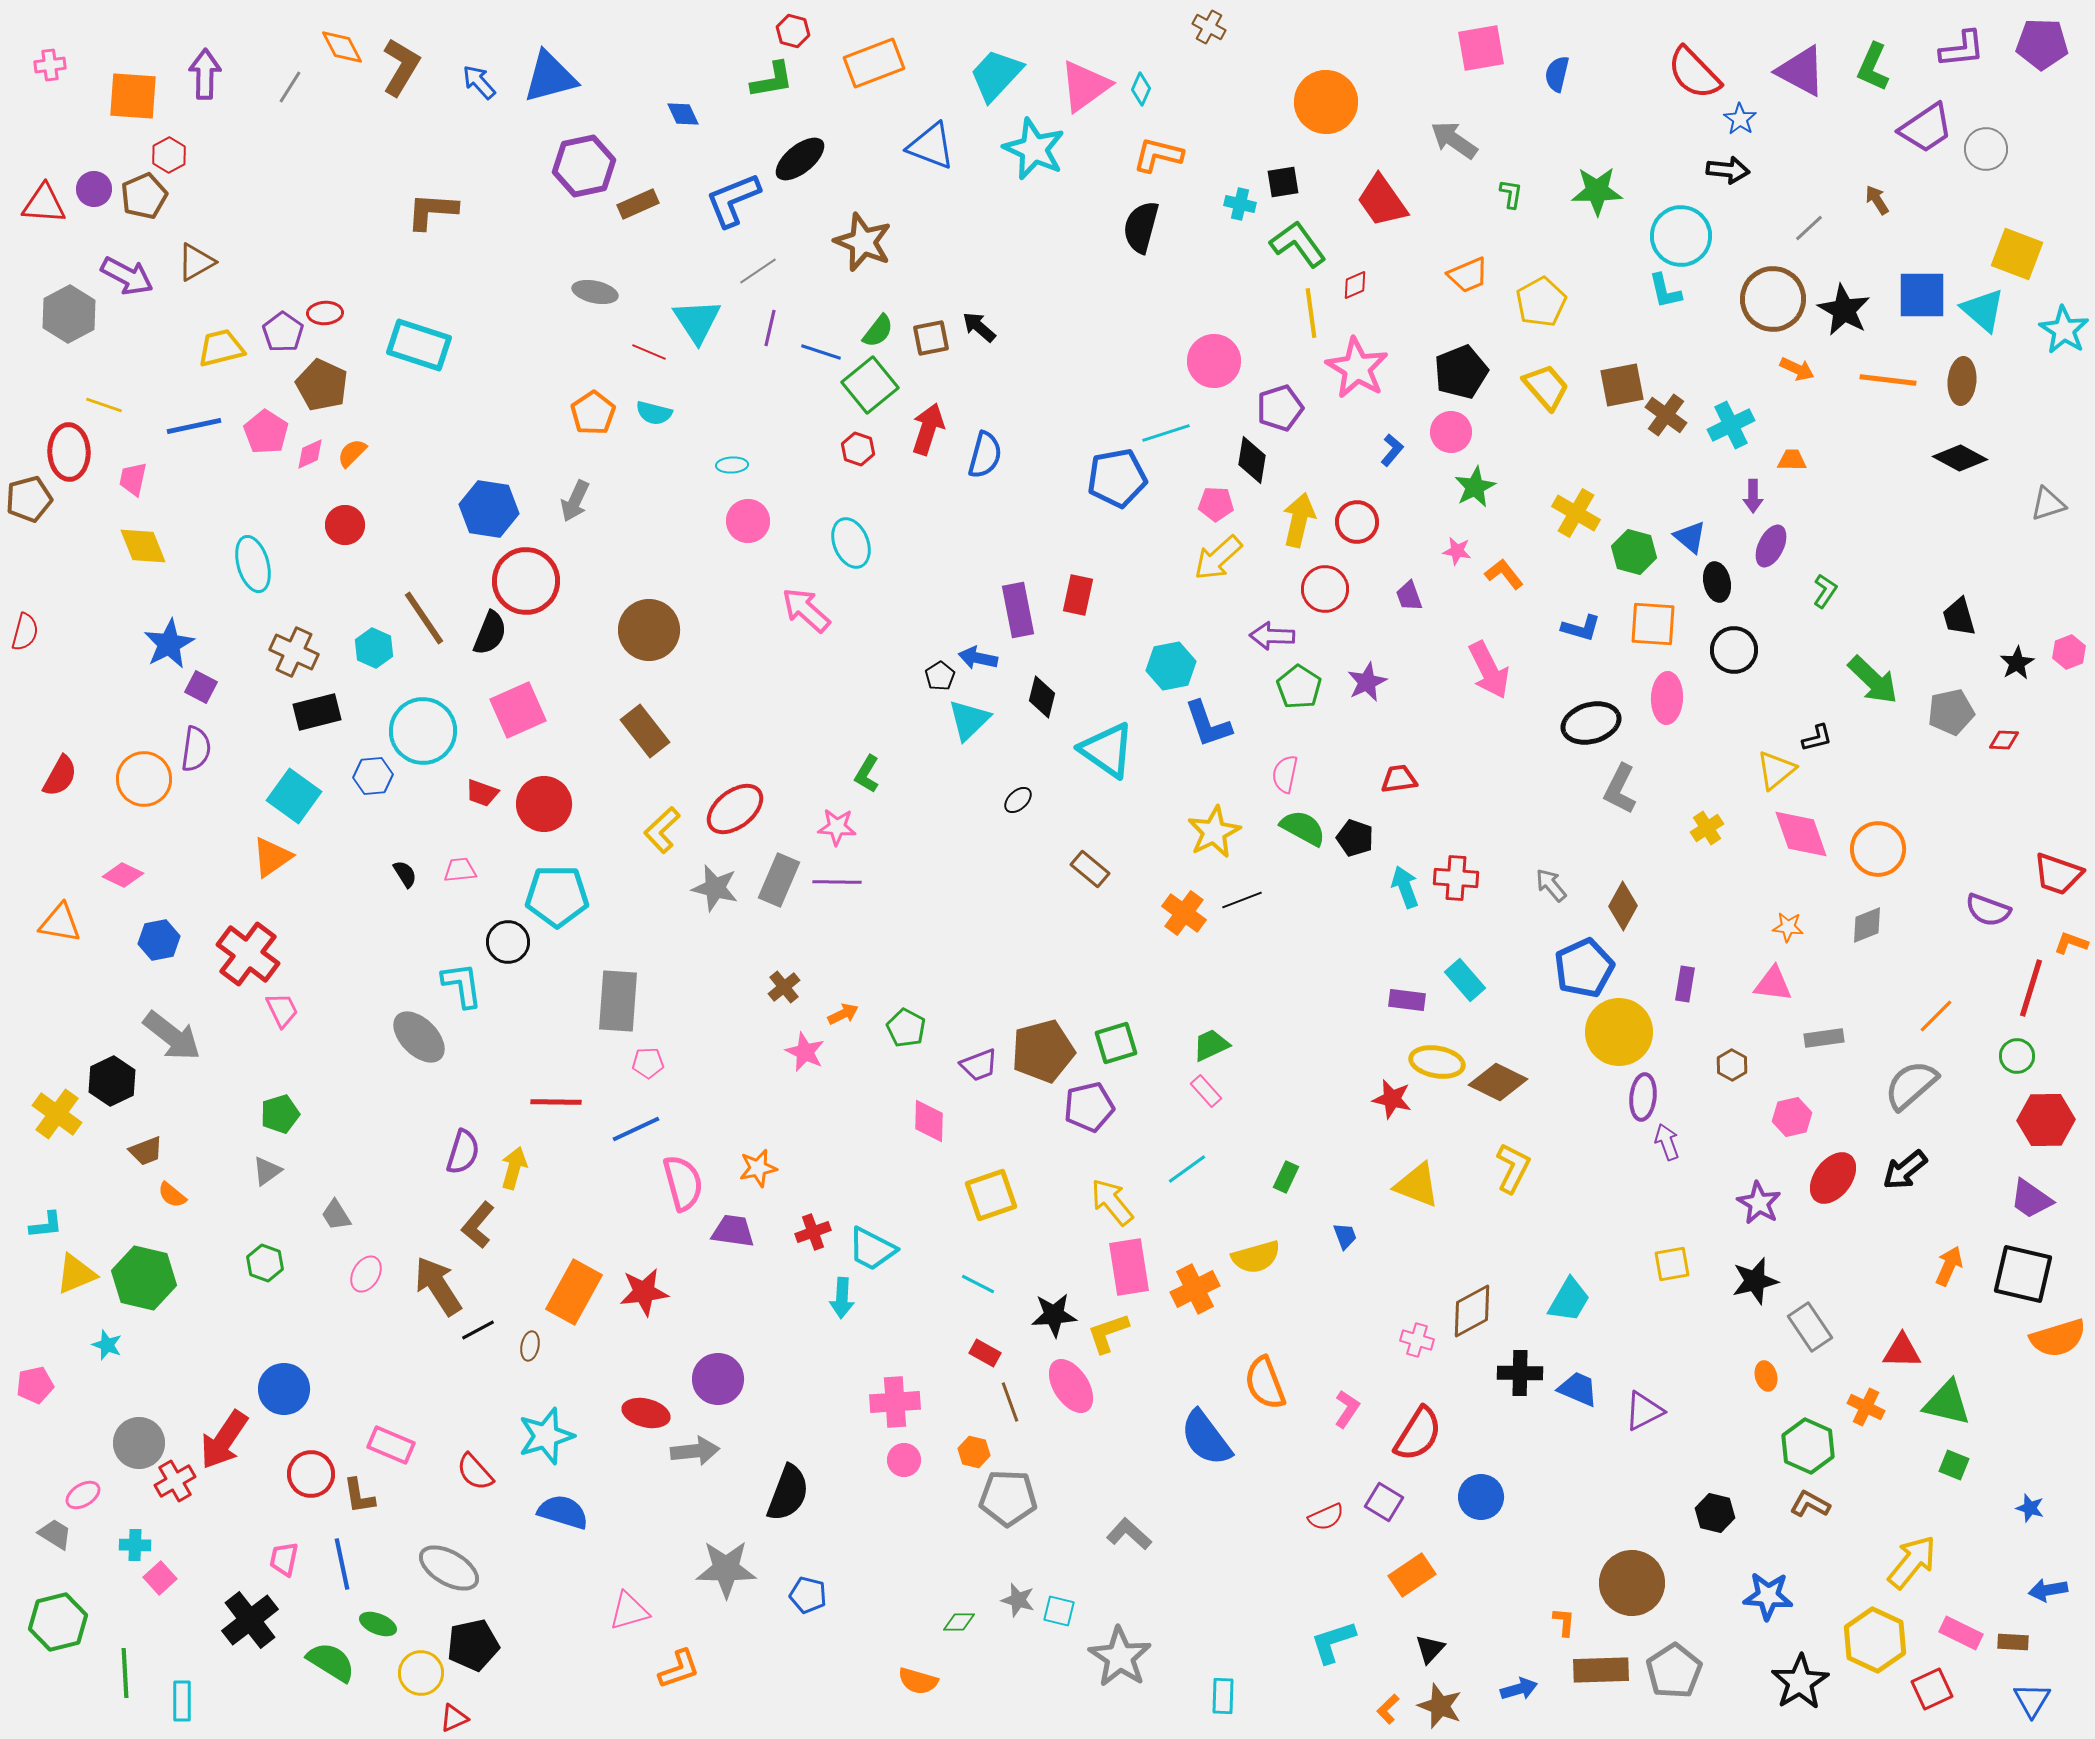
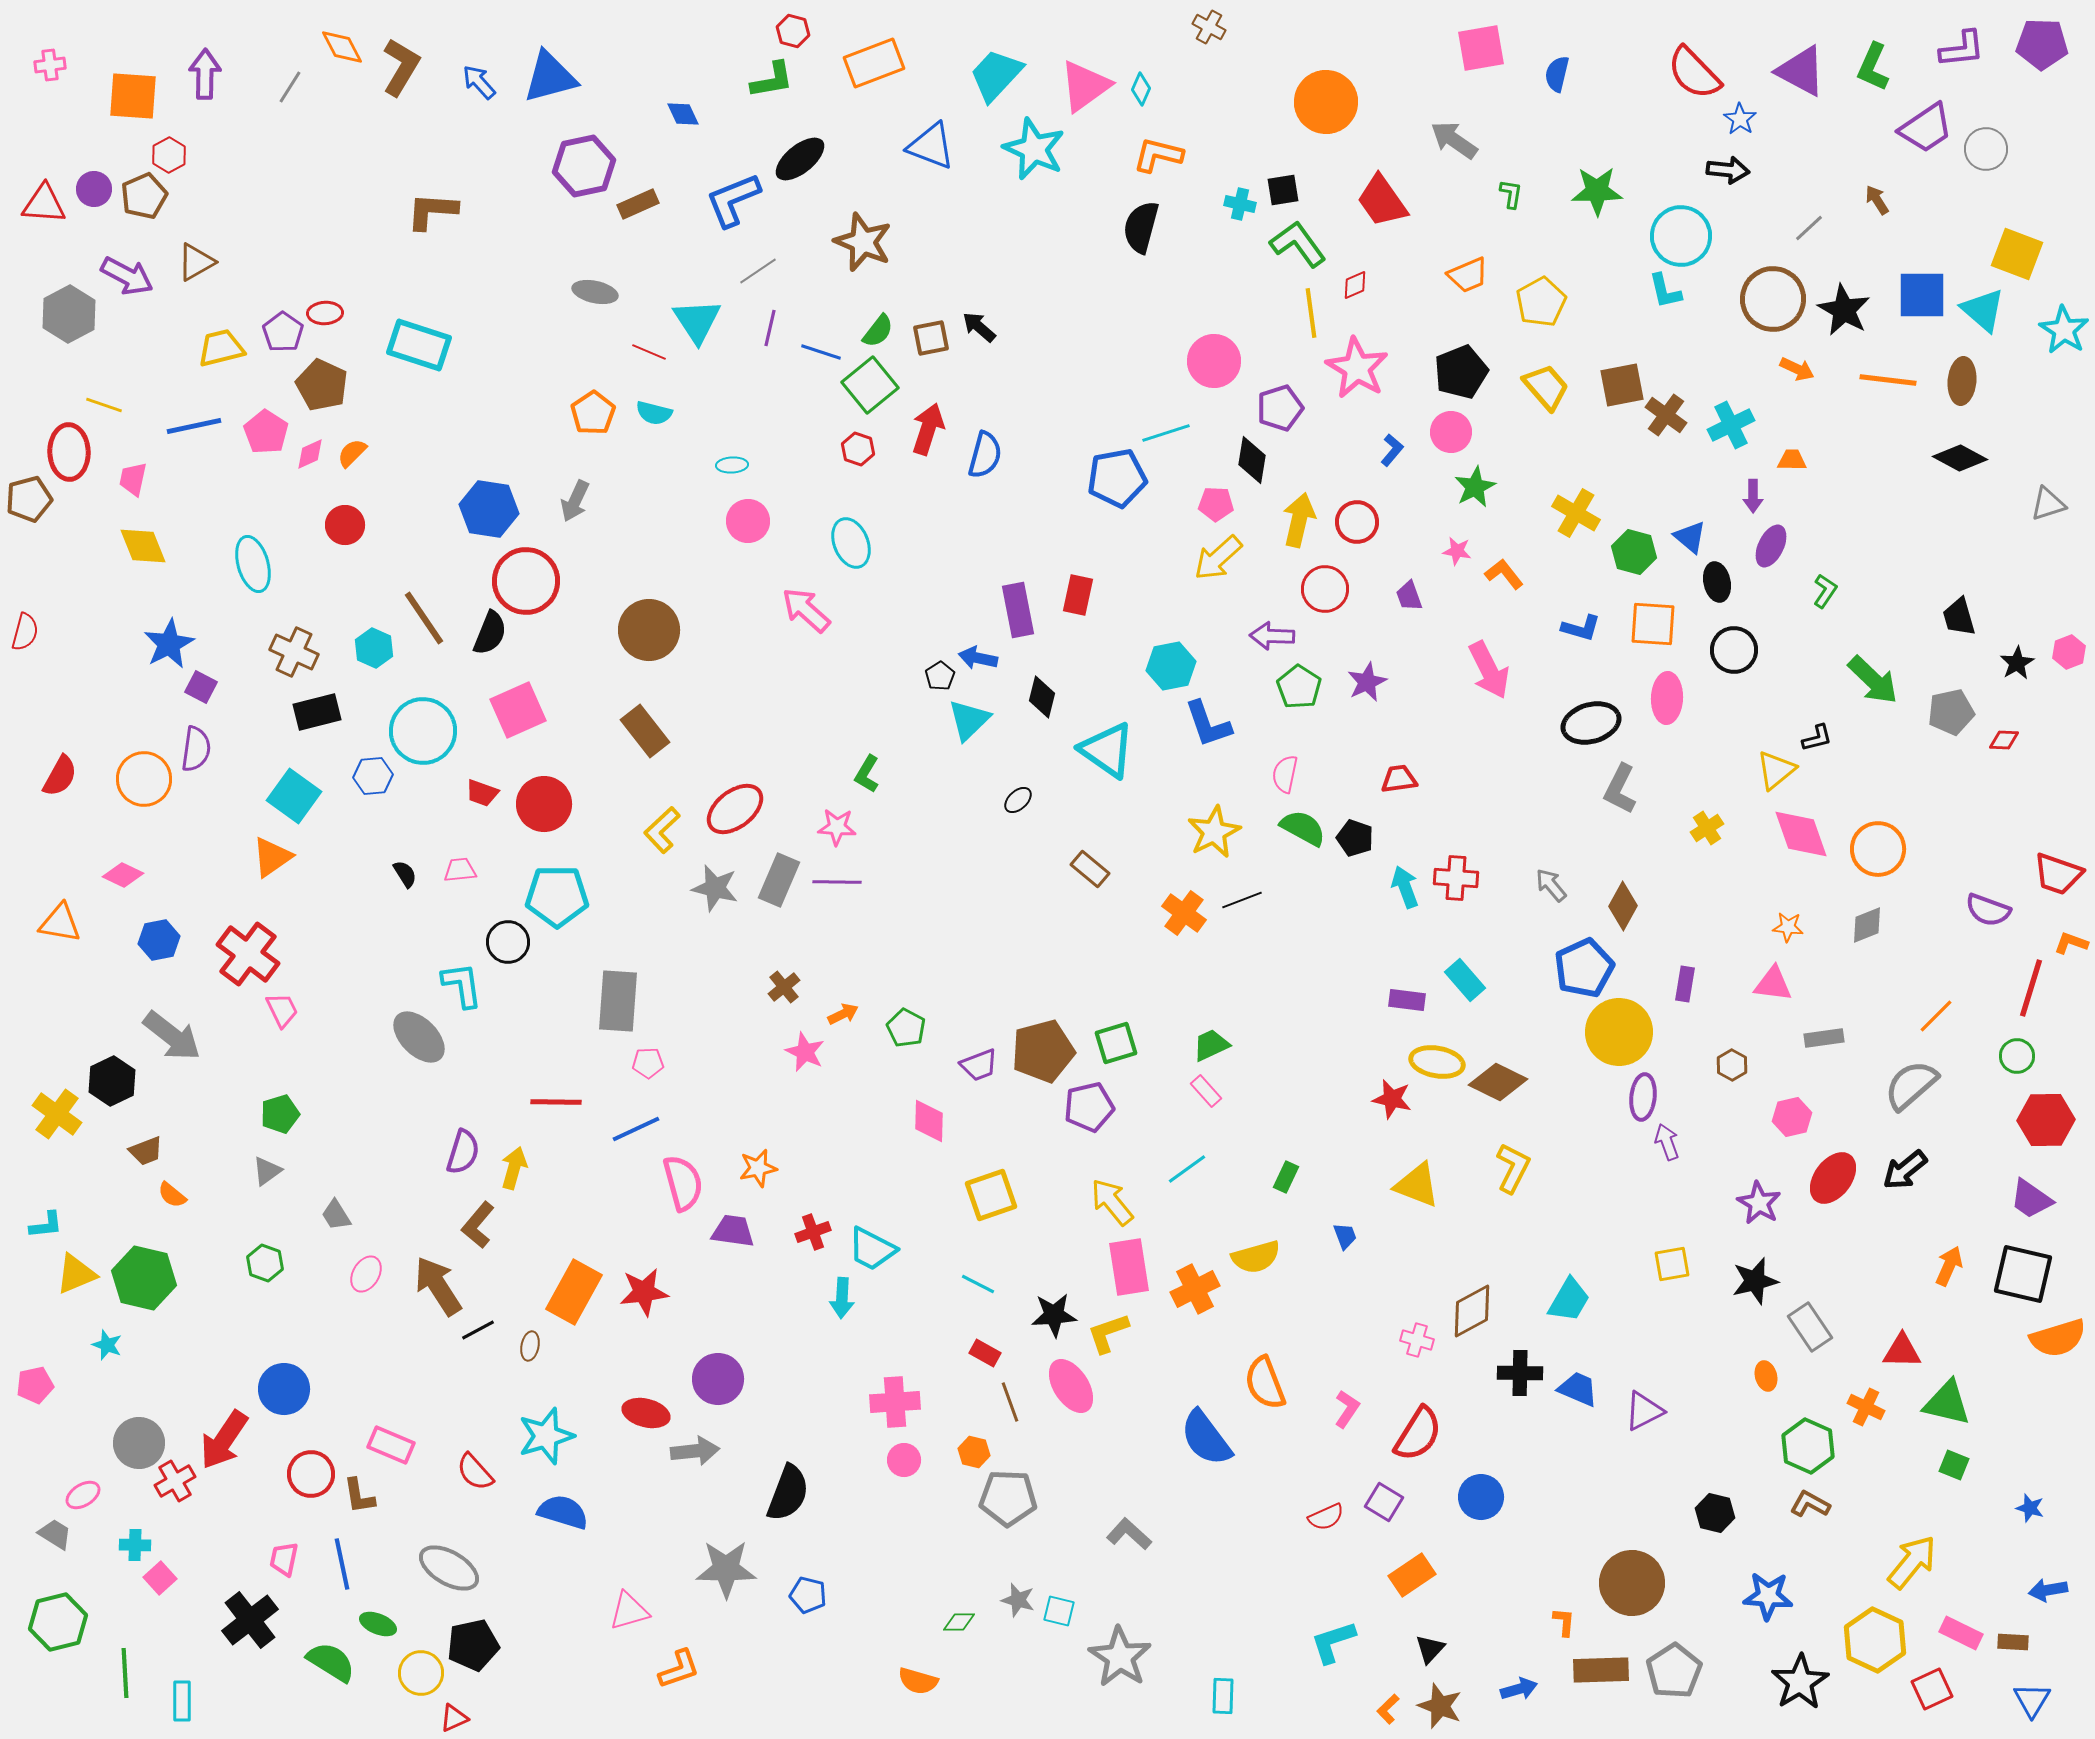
black square at (1283, 182): moved 8 px down
